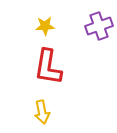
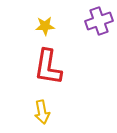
purple cross: moved 5 px up
